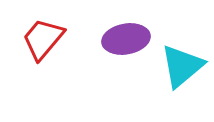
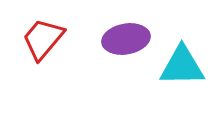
cyan triangle: rotated 39 degrees clockwise
